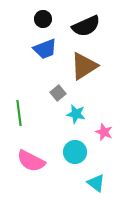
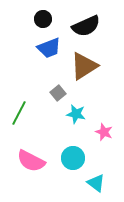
blue trapezoid: moved 4 px right, 1 px up
green line: rotated 35 degrees clockwise
cyan circle: moved 2 px left, 6 px down
